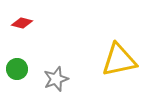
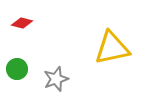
yellow triangle: moved 7 px left, 12 px up
